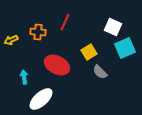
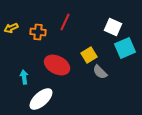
yellow arrow: moved 12 px up
yellow square: moved 3 px down
